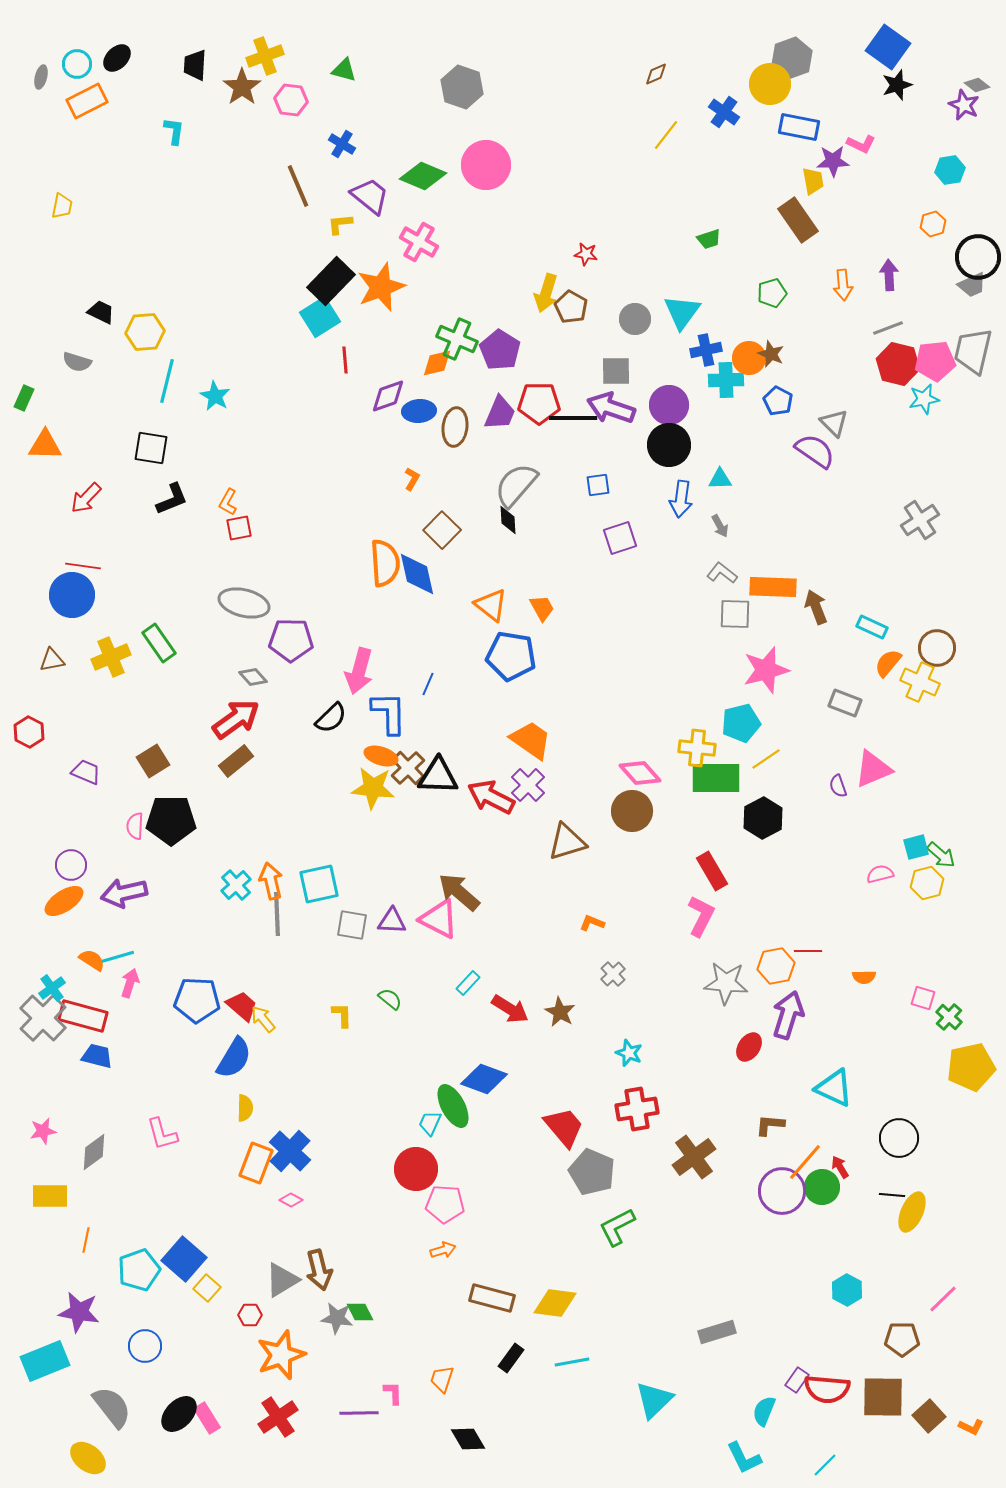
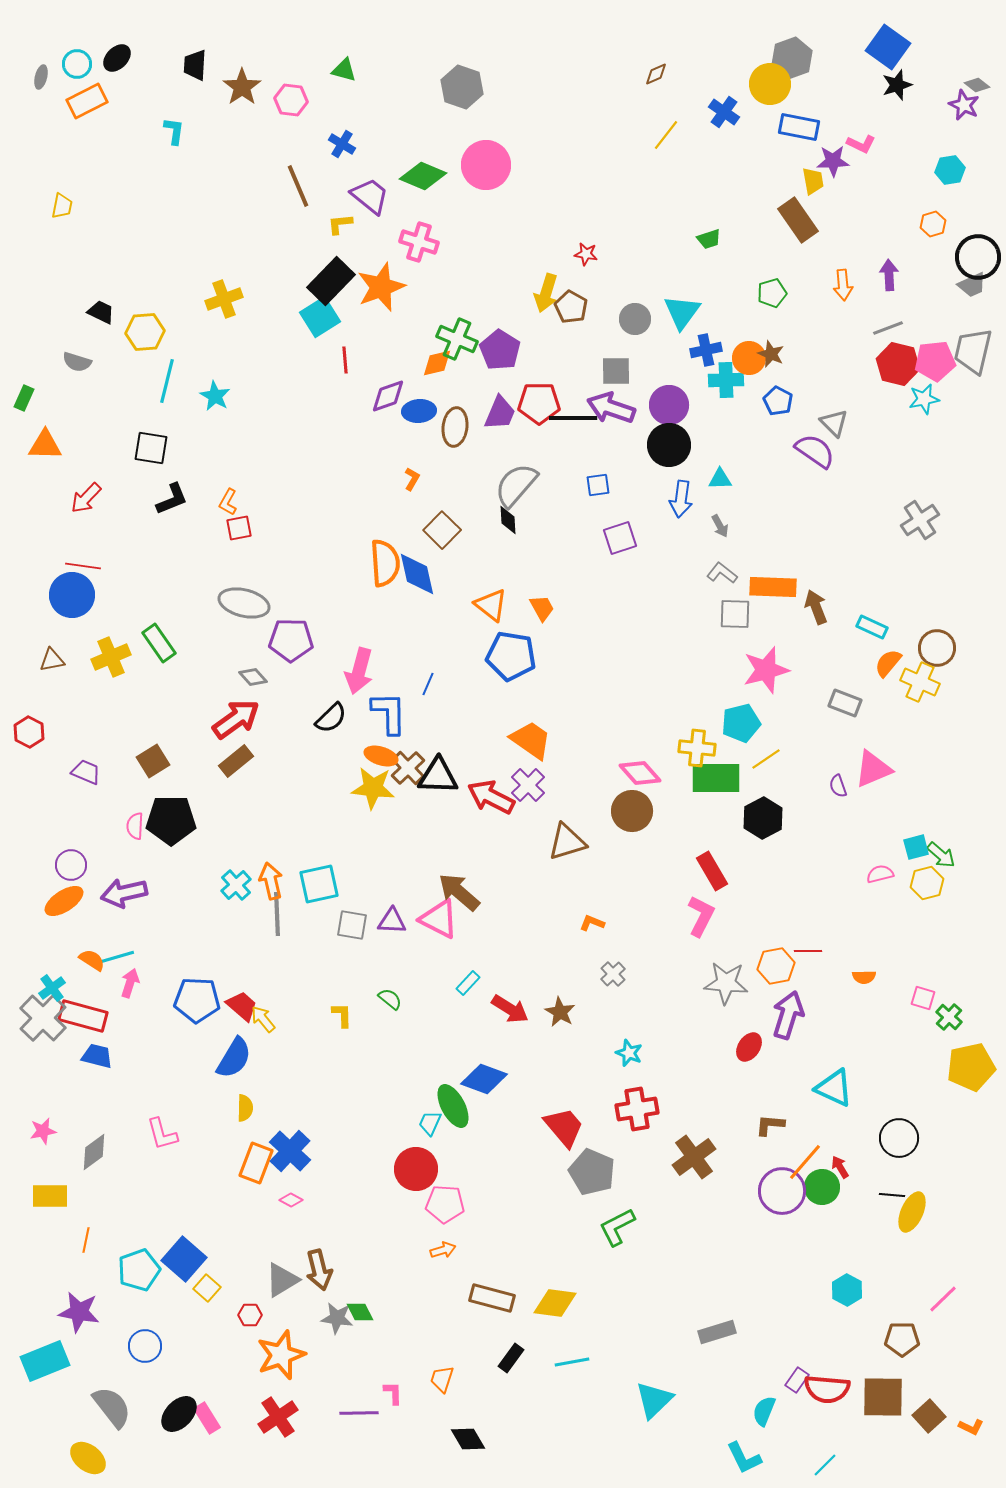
yellow cross at (265, 56): moved 41 px left, 243 px down
pink cross at (419, 242): rotated 12 degrees counterclockwise
